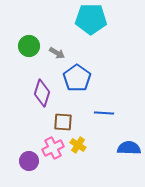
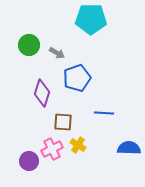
green circle: moved 1 px up
blue pentagon: rotated 16 degrees clockwise
pink cross: moved 1 px left, 1 px down
